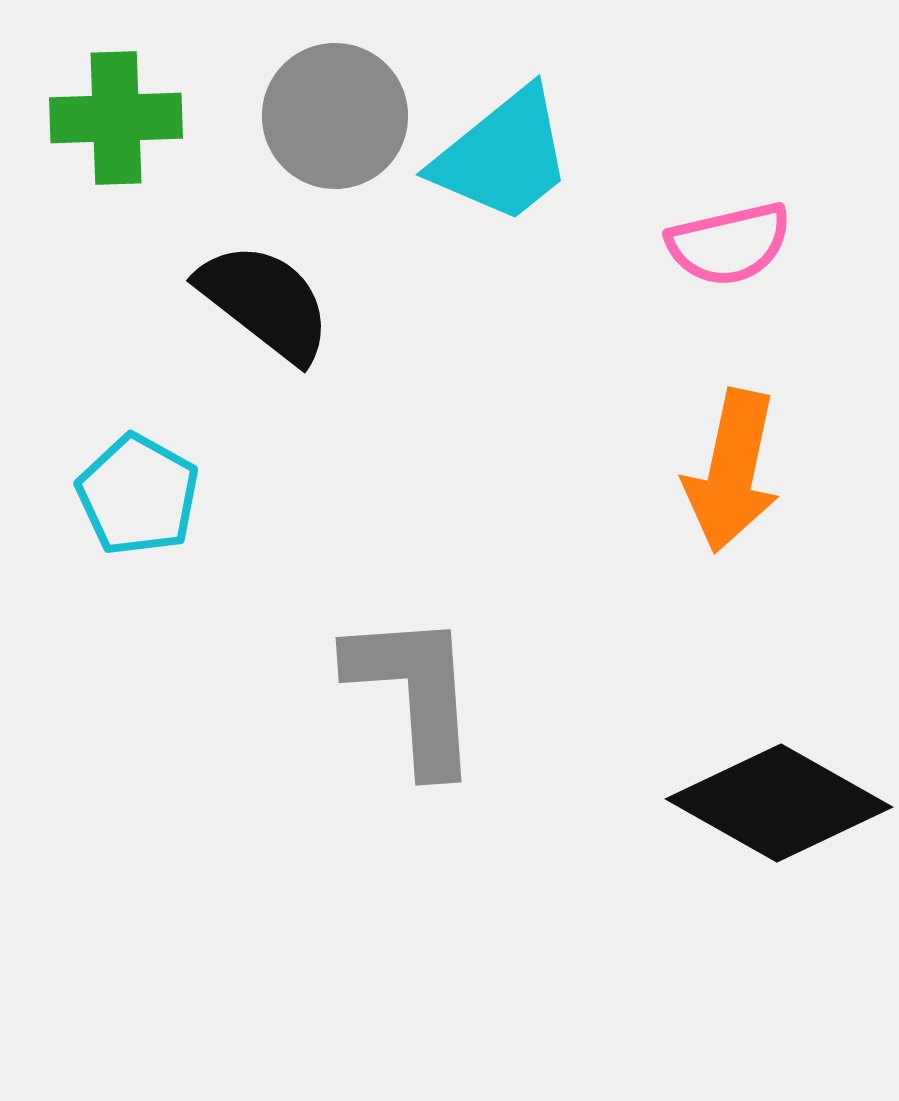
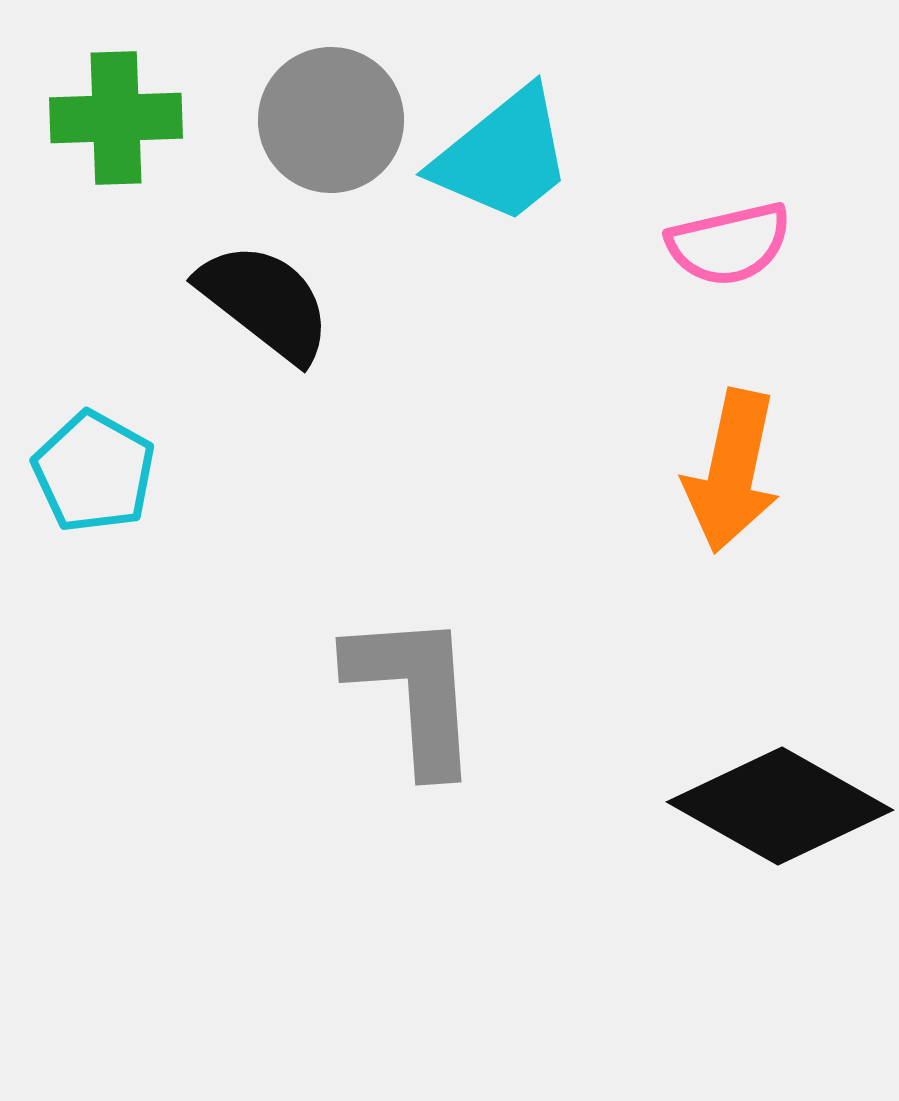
gray circle: moved 4 px left, 4 px down
cyan pentagon: moved 44 px left, 23 px up
black diamond: moved 1 px right, 3 px down
